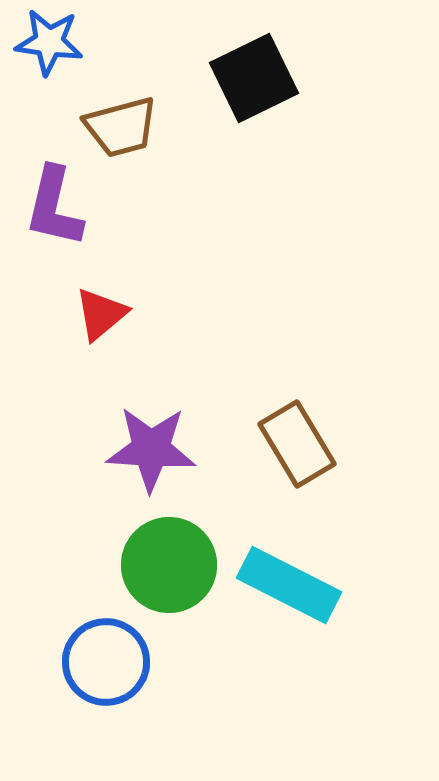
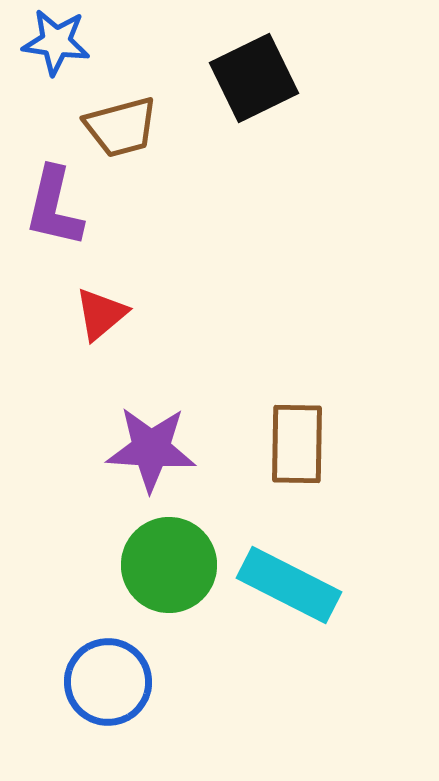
blue star: moved 7 px right
brown rectangle: rotated 32 degrees clockwise
blue circle: moved 2 px right, 20 px down
